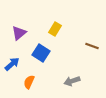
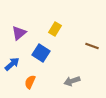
orange semicircle: moved 1 px right
